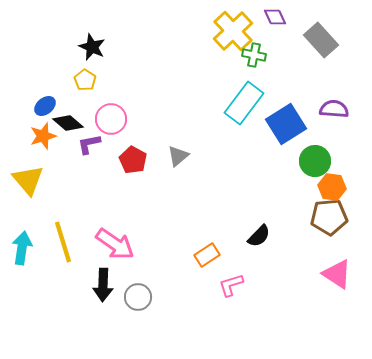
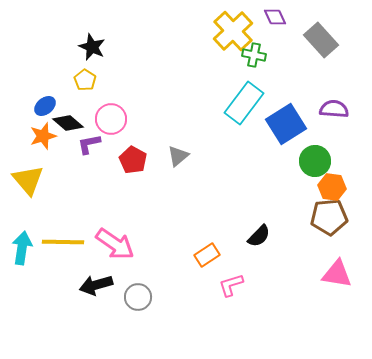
yellow line: rotated 72 degrees counterclockwise
pink triangle: rotated 24 degrees counterclockwise
black arrow: moved 7 px left; rotated 72 degrees clockwise
